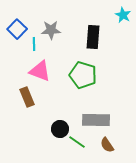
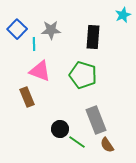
cyan star: rotated 21 degrees clockwise
gray rectangle: rotated 68 degrees clockwise
